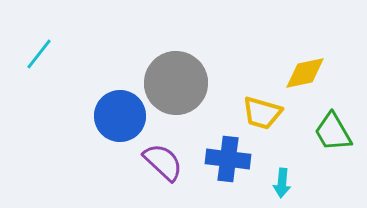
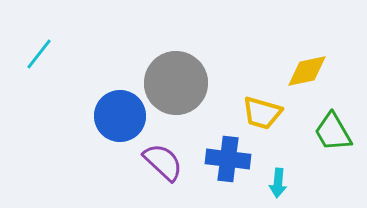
yellow diamond: moved 2 px right, 2 px up
cyan arrow: moved 4 px left
